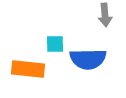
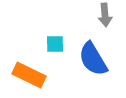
blue semicircle: moved 5 px right; rotated 60 degrees clockwise
orange rectangle: moved 1 px right, 6 px down; rotated 20 degrees clockwise
